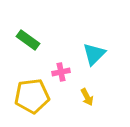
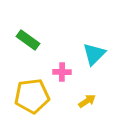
pink cross: moved 1 px right; rotated 12 degrees clockwise
yellow arrow: moved 4 px down; rotated 96 degrees counterclockwise
